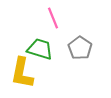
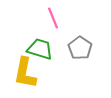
yellow L-shape: moved 3 px right
